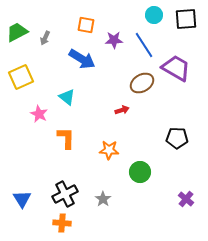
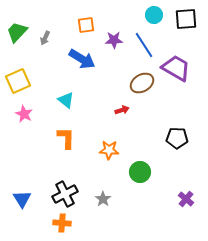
orange square: rotated 18 degrees counterclockwise
green trapezoid: rotated 20 degrees counterclockwise
yellow square: moved 3 px left, 4 px down
cyan triangle: moved 1 px left, 3 px down
pink star: moved 15 px left
